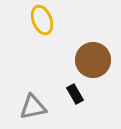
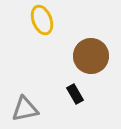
brown circle: moved 2 px left, 4 px up
gray triangle: moved 8 px left, 2 px down
